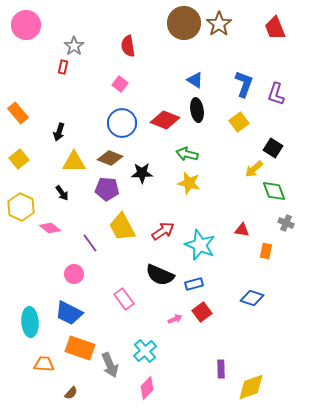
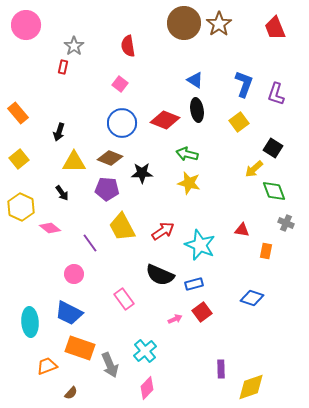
orange trapezoid at (44, 364): moved 3 px right, 2 px down; rotated 25 degrees counterclockwise
